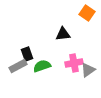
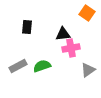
black rectangle: moved 27 px up; rotated 24 degrees clockwise
pink cross: moved 3 px left, 15 px up
